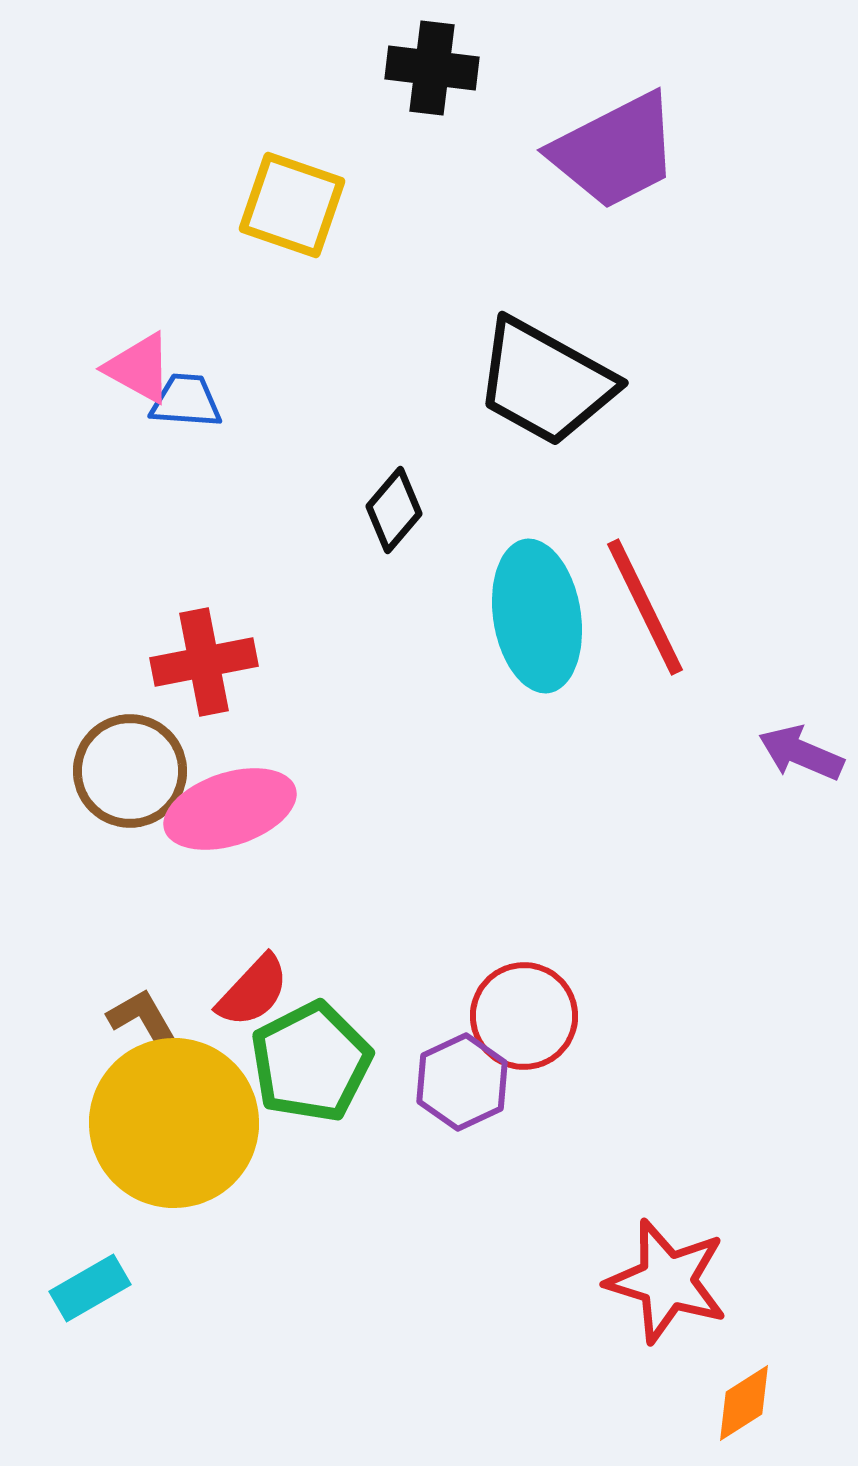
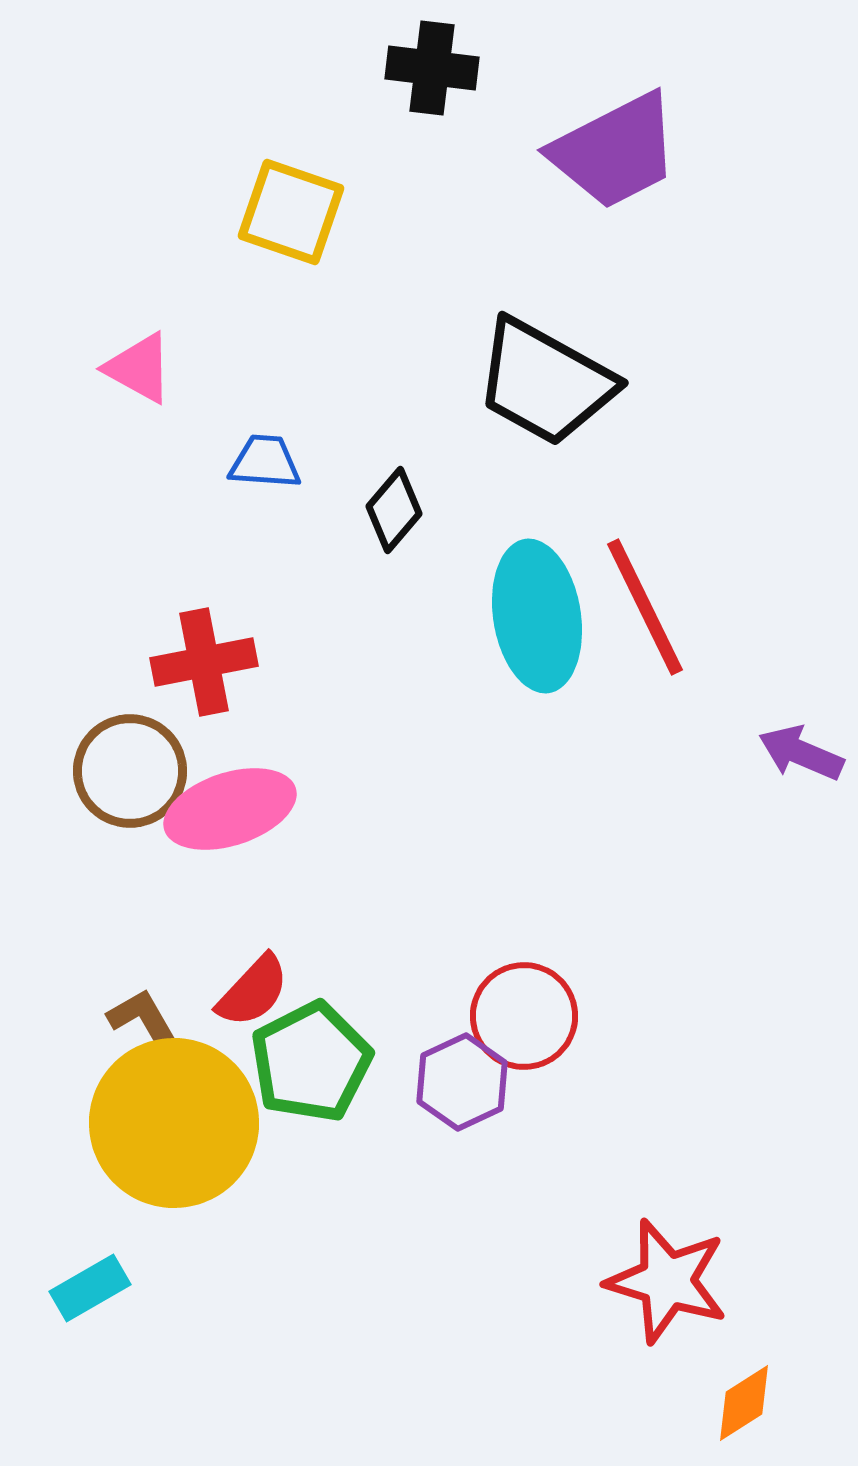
yellow square: moved 1 px left, 7 px down
blue trapezoid: moved 79 px right, 61 px down
